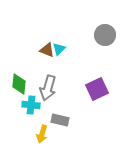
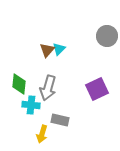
gray circle: moved 2 px right, 1 px down
brown triangle: rotated 49 degrees clockwise
